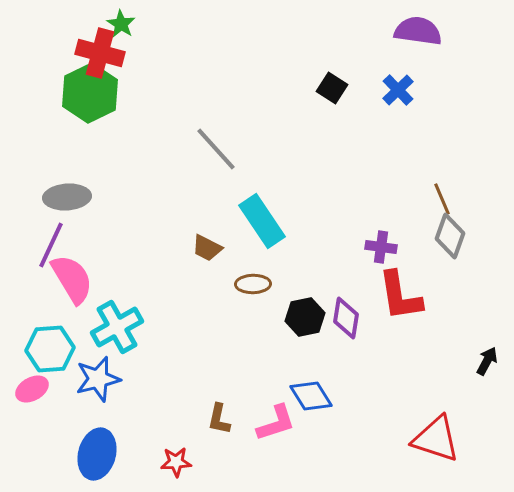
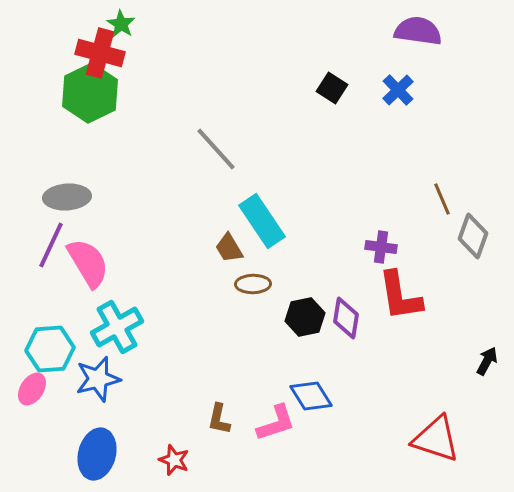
gray diamond: moved 23 px right
brown trapezoid: moved 22 px right; rotated 32 degrees clockwise
pink semicircle: moved 16 px right, 16 px up
pink ellipse: rotated 28 degrees counterclockwise
red star: moved 2 px left, 2 px up; rotated 24 degrees clockwise
